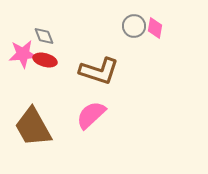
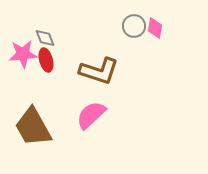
gray diamond: moved 1 px right, 2 px down
red ellipse: moved 1 px right; rotated 60 degrees clockwise
